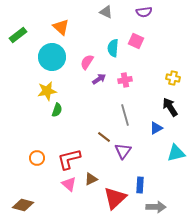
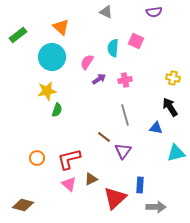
purple semicircle: moved 10 px right
blue triangle: rotated 40 degrees clockwise
